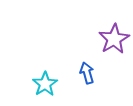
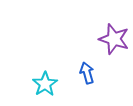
purple star: rotated 24 degrees counterclockwise
